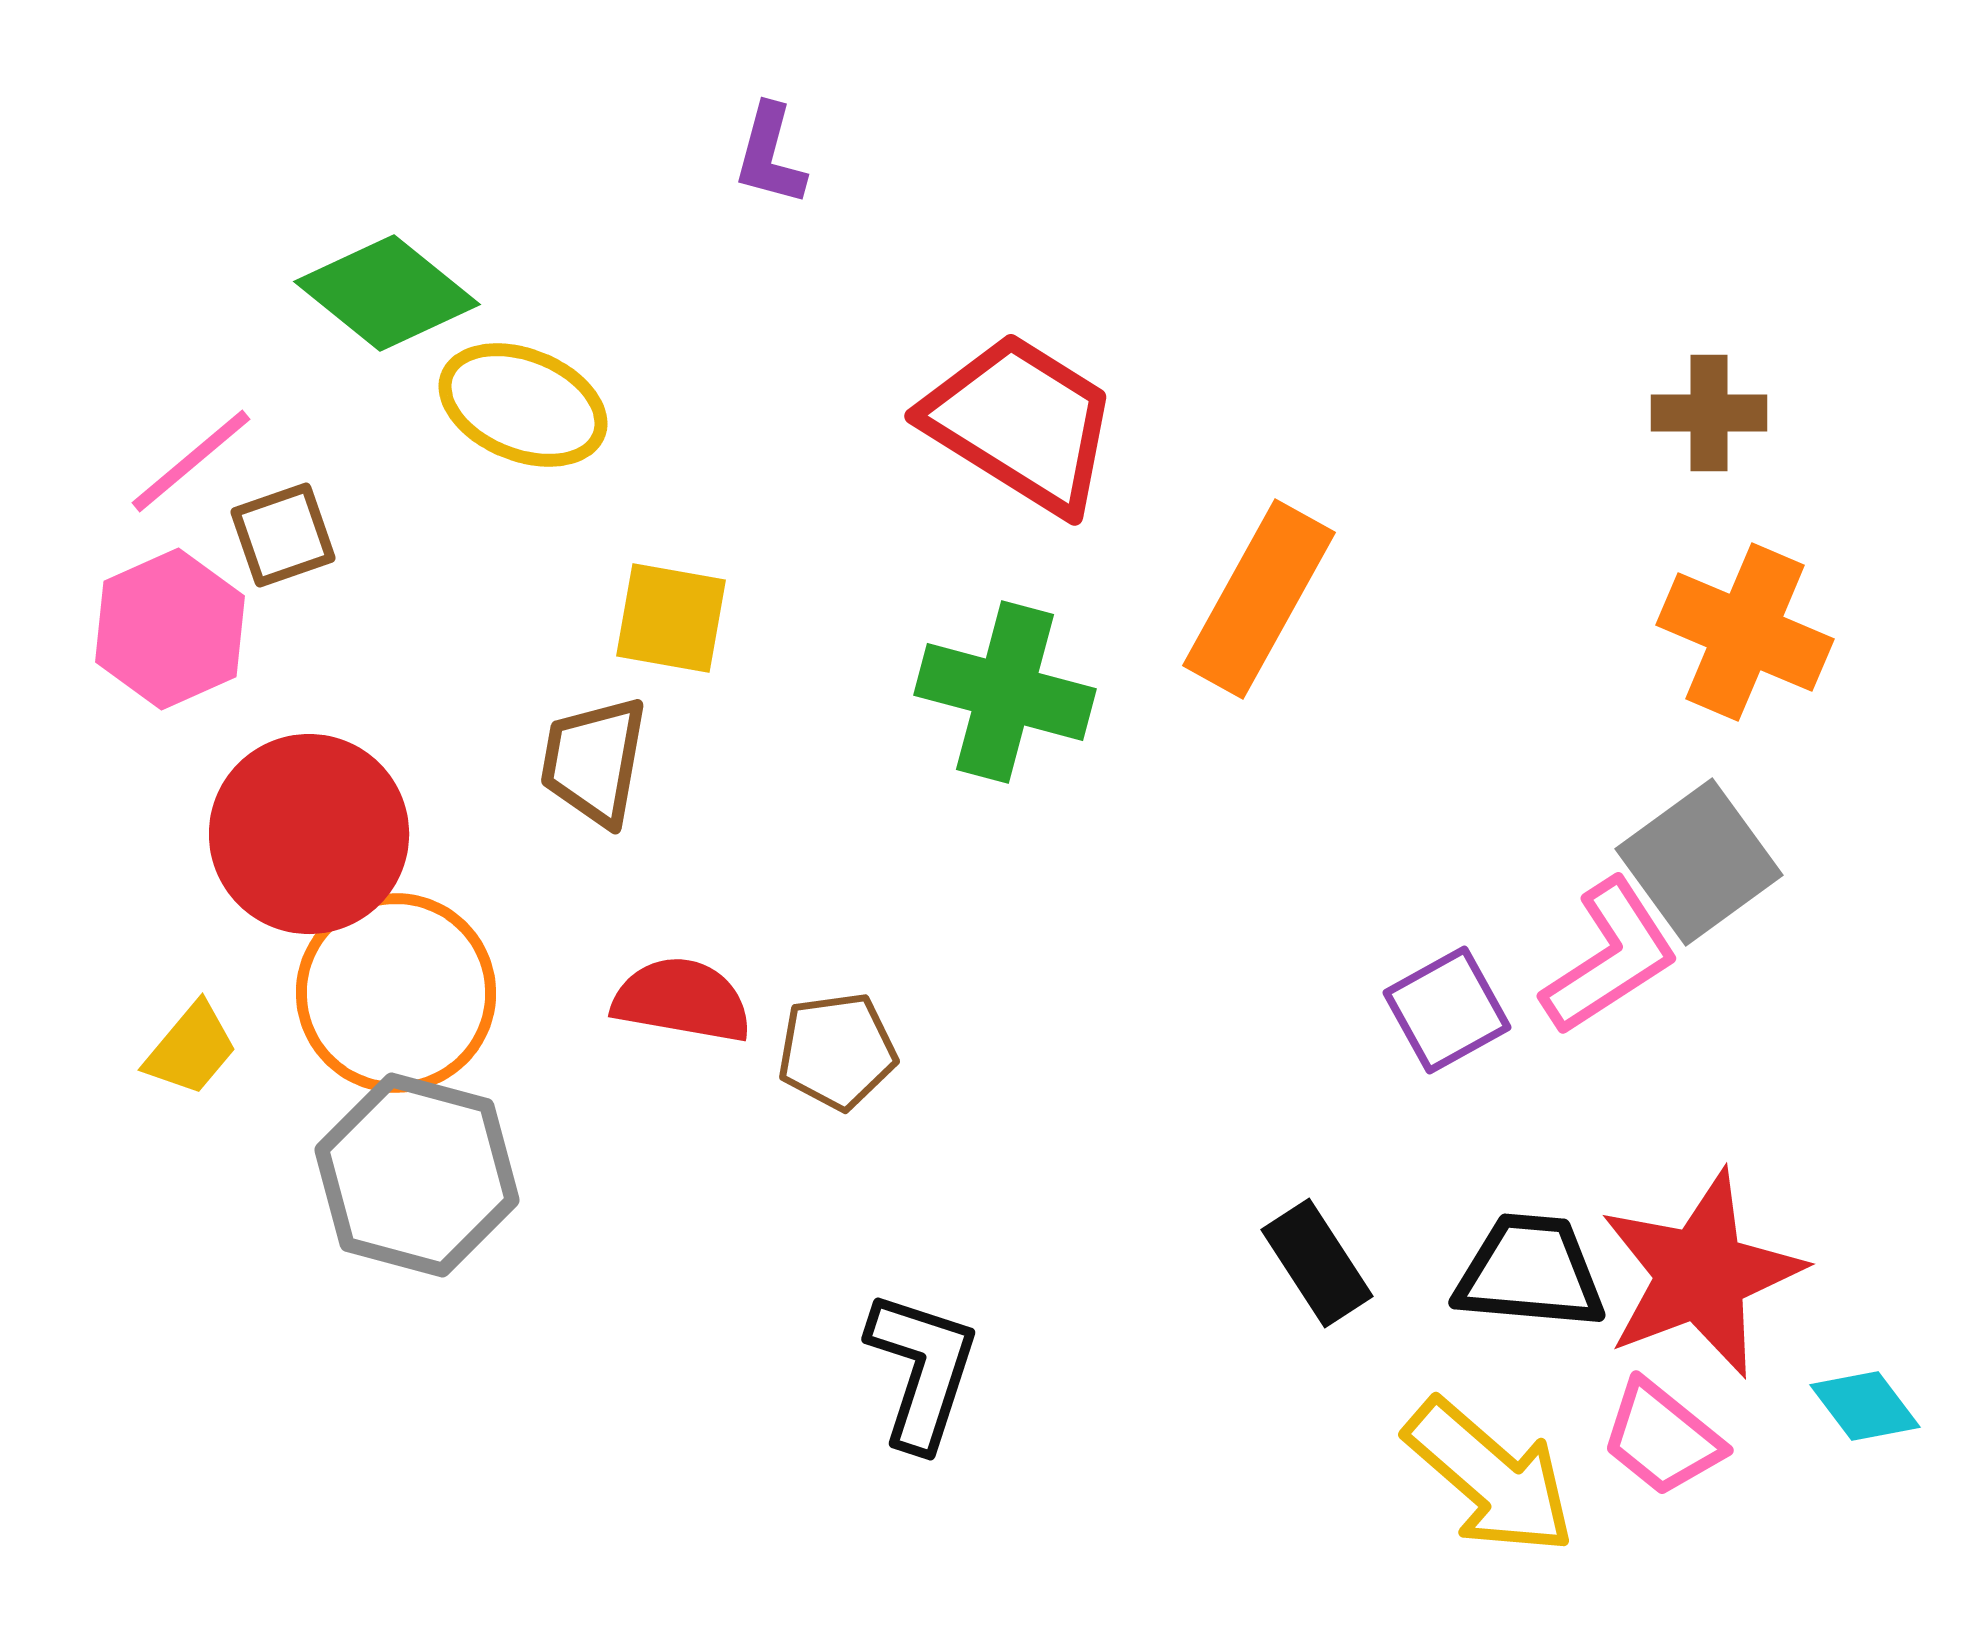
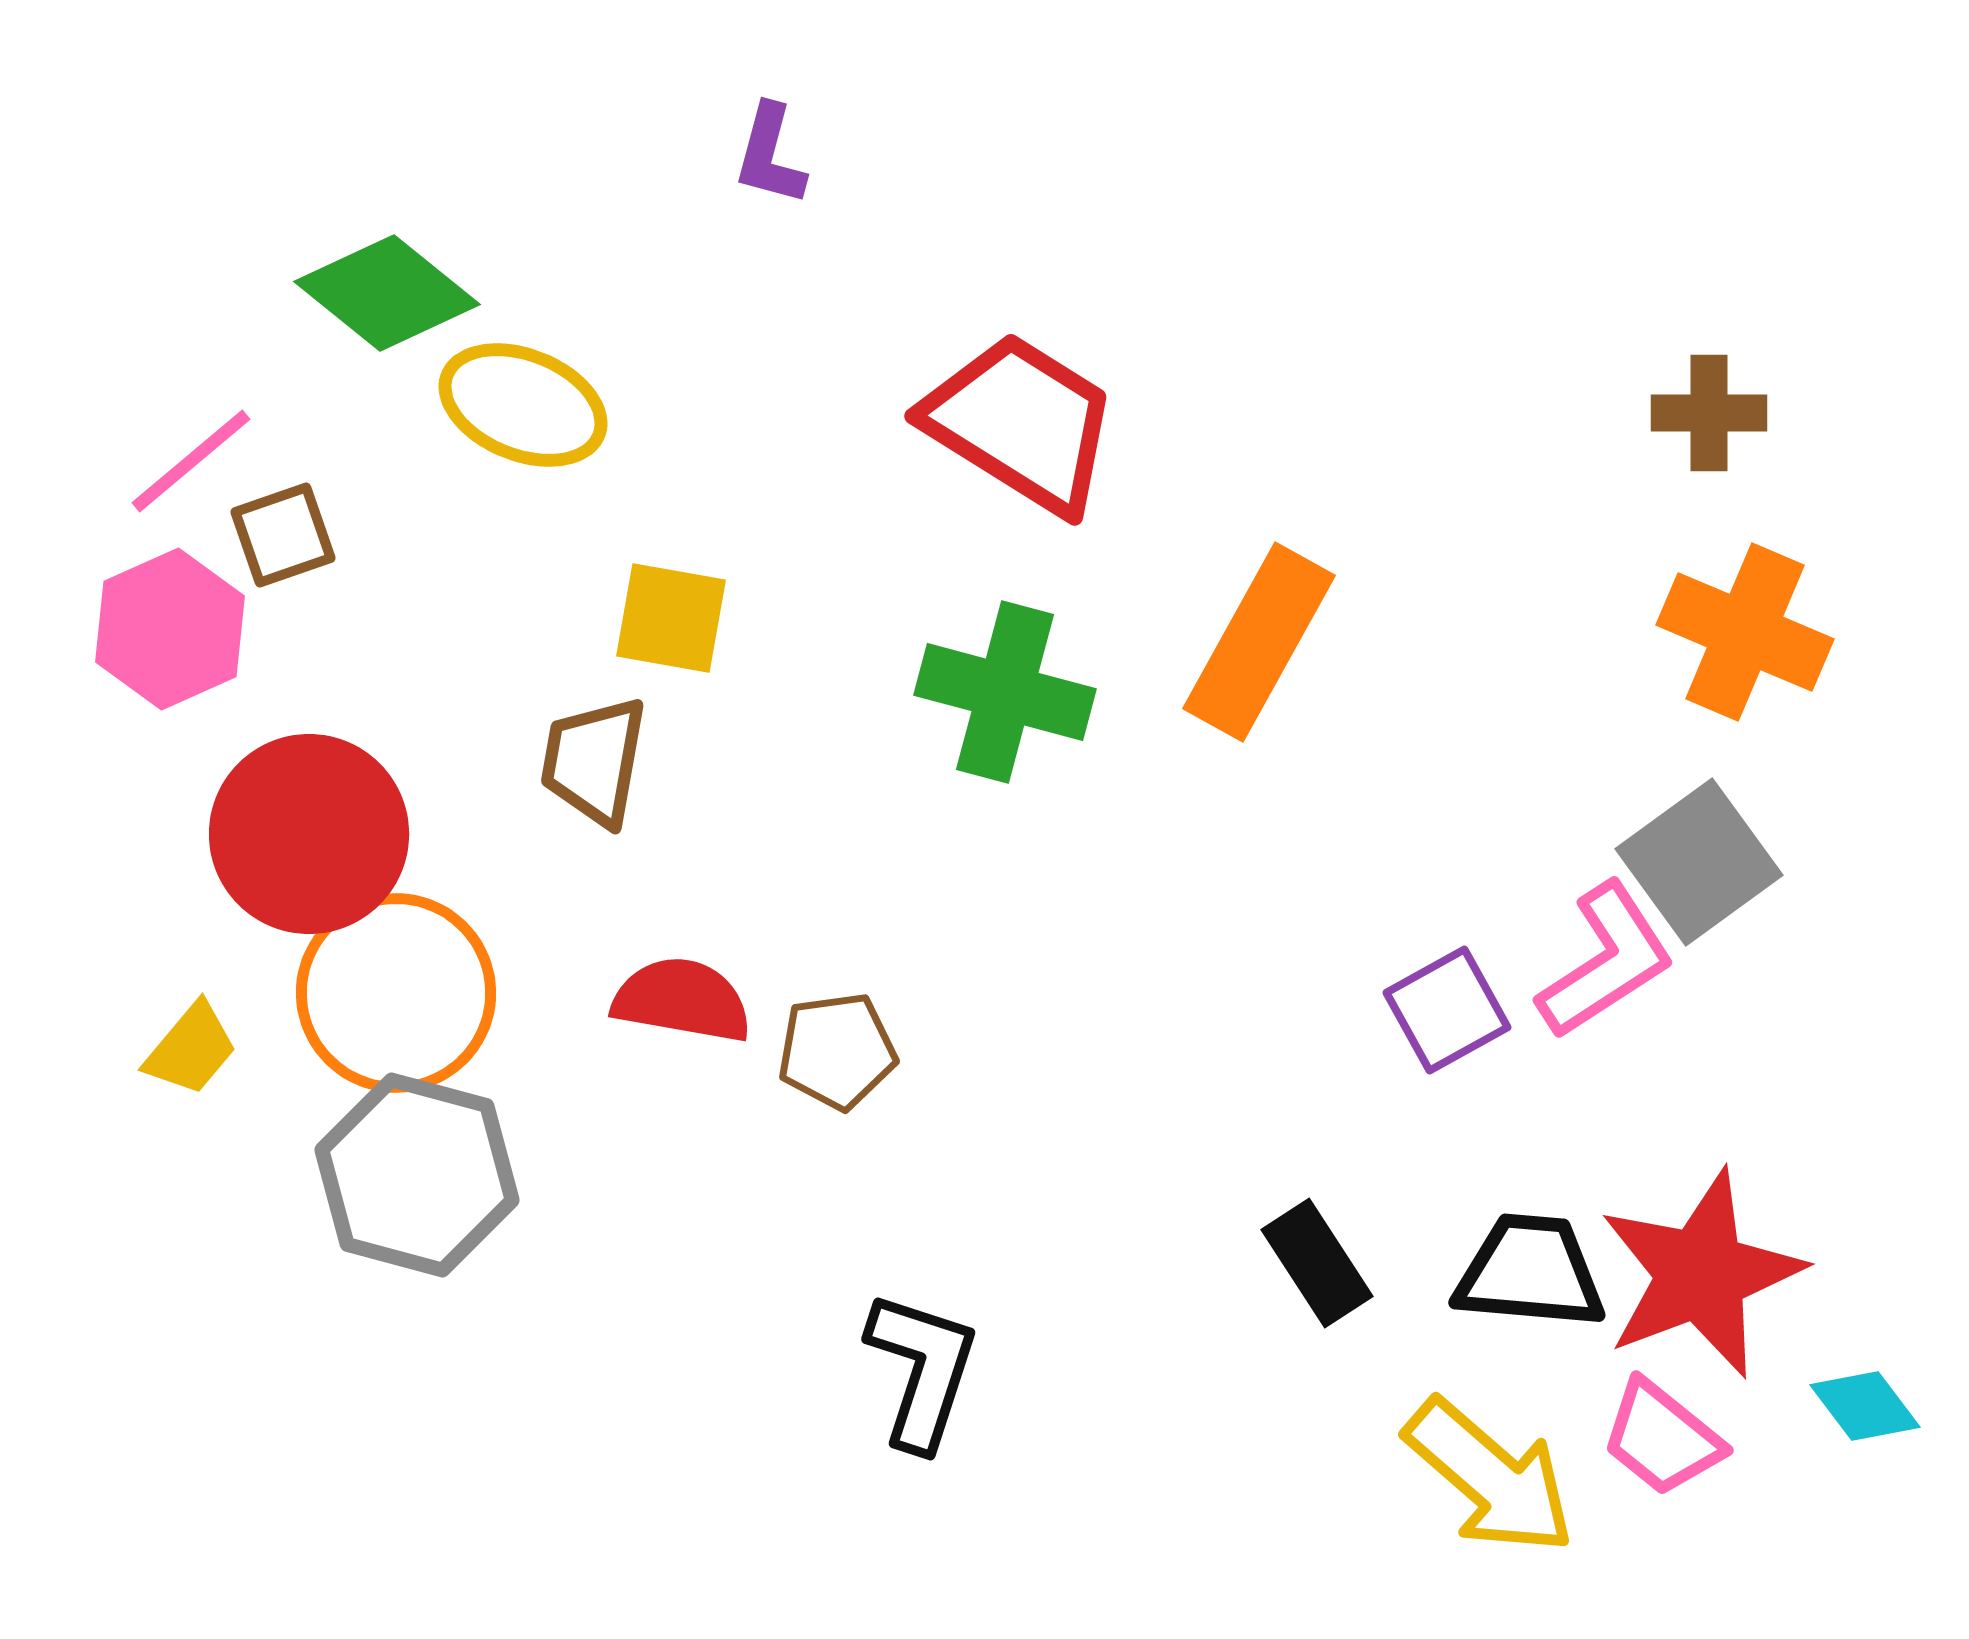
orange rectangle: moved 43 px down
pink L-shape: moved 4 px left, 4 px down
